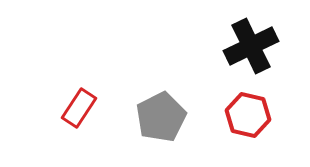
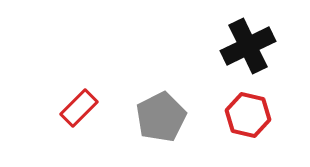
black cross: moved 3 px left
red rectangle: rotated 12 degrees clockwise
